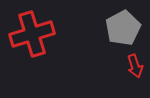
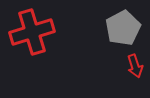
red cross: moved 2 px up
